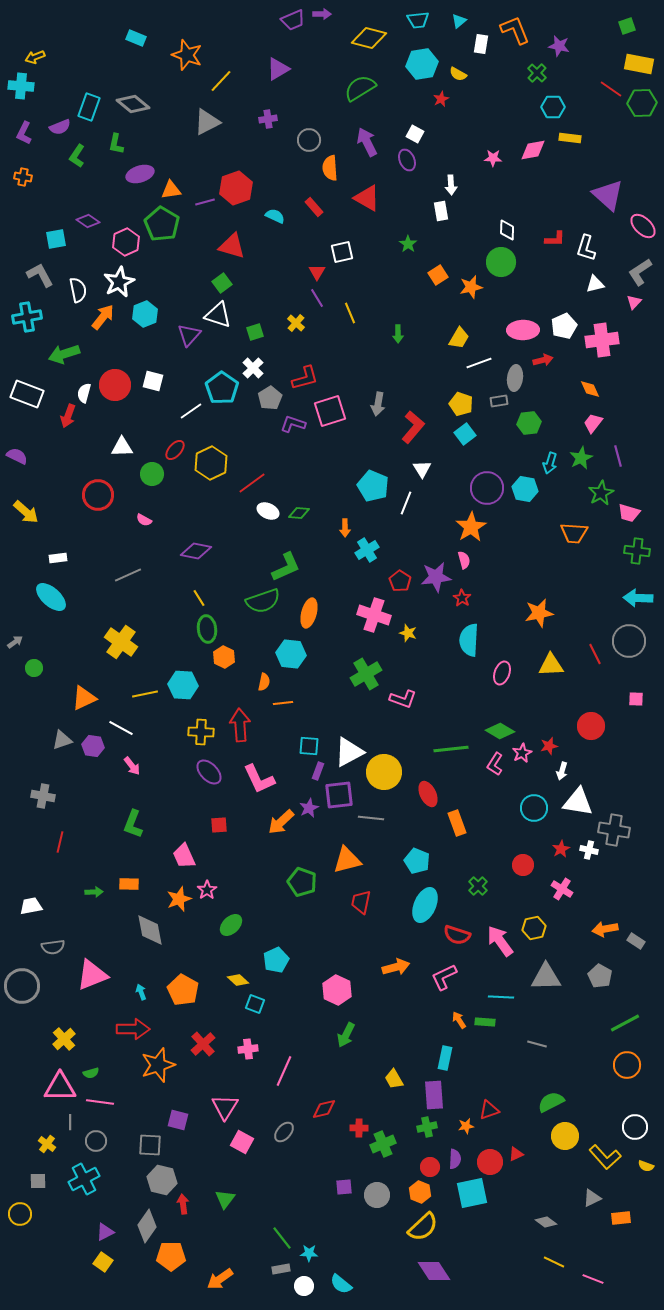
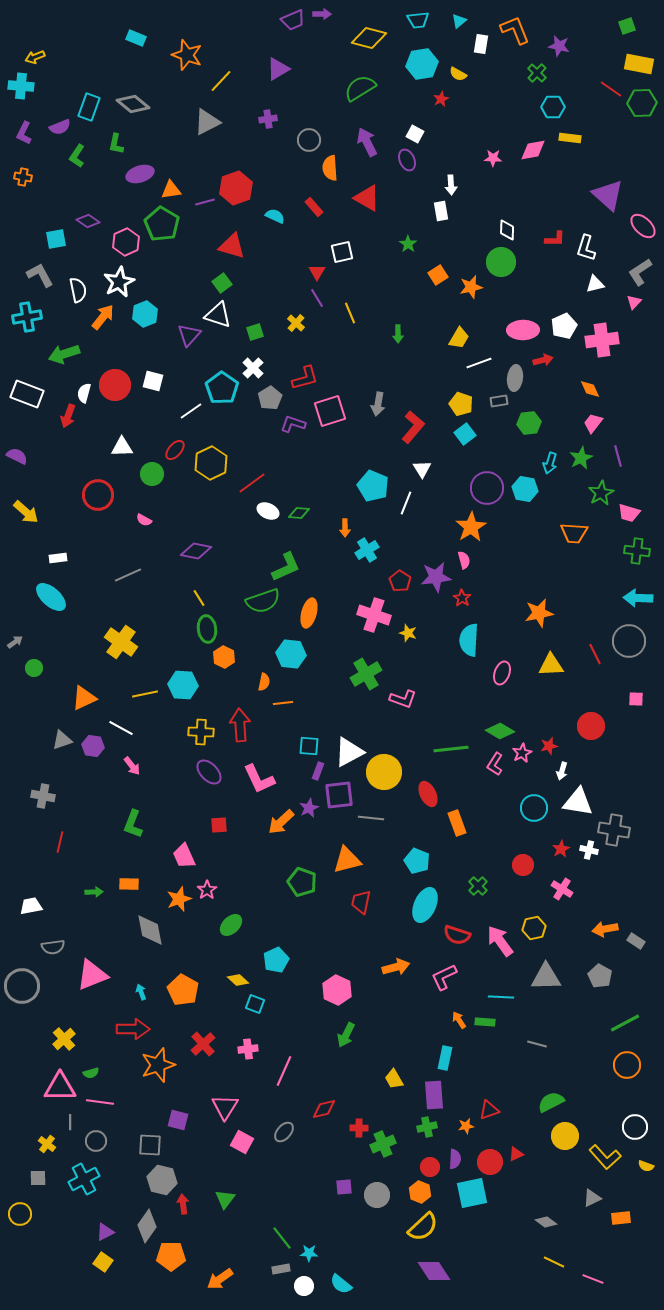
gray square at (38, 1181): moved 3 px up
